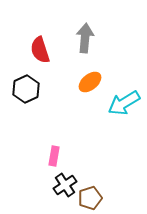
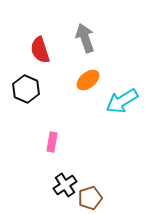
gray arrow: rotated 24 degrees counterclockwise
orange ellipse: moved 2 px left, 2 px up
black hexagon: rotated 12 degrees counterclockwise
cyan arrow: moved 2 px left, 2 px up
pink rectangle: moved 2 px left, 14 px up
